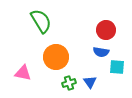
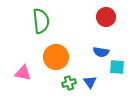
green semicircle: rotated 25 degrees clockwise
red circle: moved 13 px up
